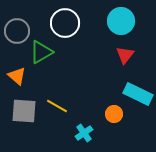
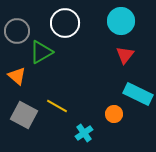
gray square: moved 4 px down; rotated 24 degrees clockwise
